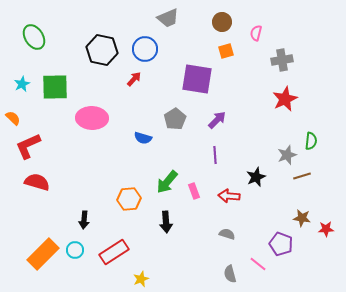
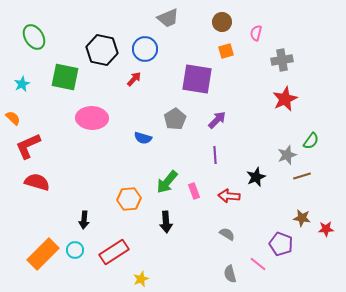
green square at (55, 87): moved 10 px right, 10 px up; rotated 12 degrees clockwise
green semicircle at (311, 141): rotated 30 degrees clockwise
gray semicircle at (227, 234): rotated 14 degrees clockwise
